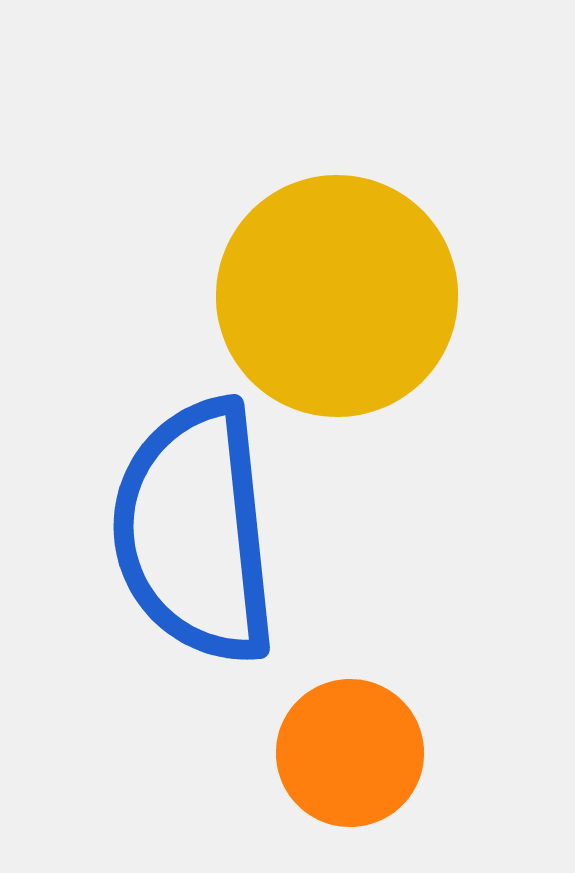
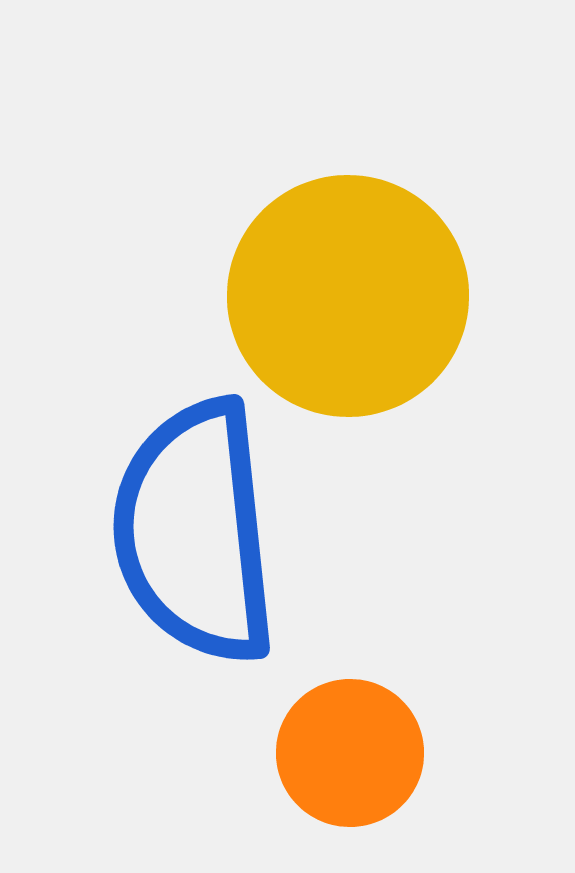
yellow circle: moved 11 px right
